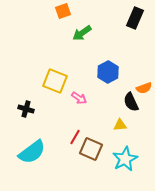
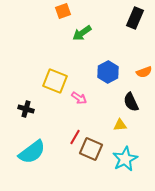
orange semicircle: moved 16 px up
